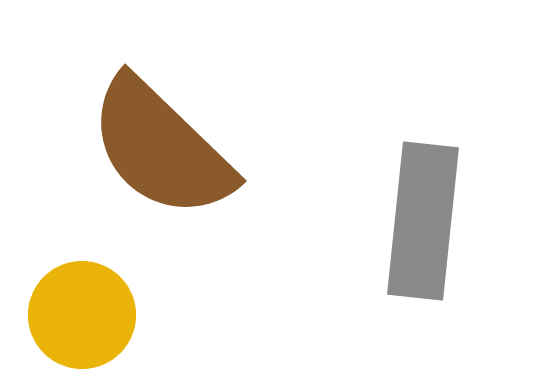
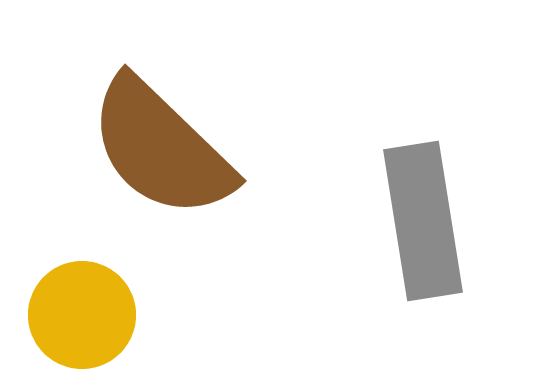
gray rectangle: rotated 15 degrees counterclockwise
